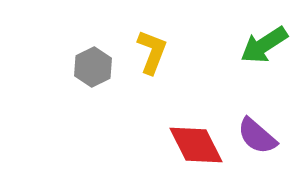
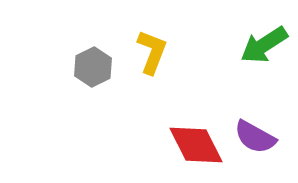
purple semicircle: moved 2 px left, 1 px down; rotated 12 degrees counterclockwise
